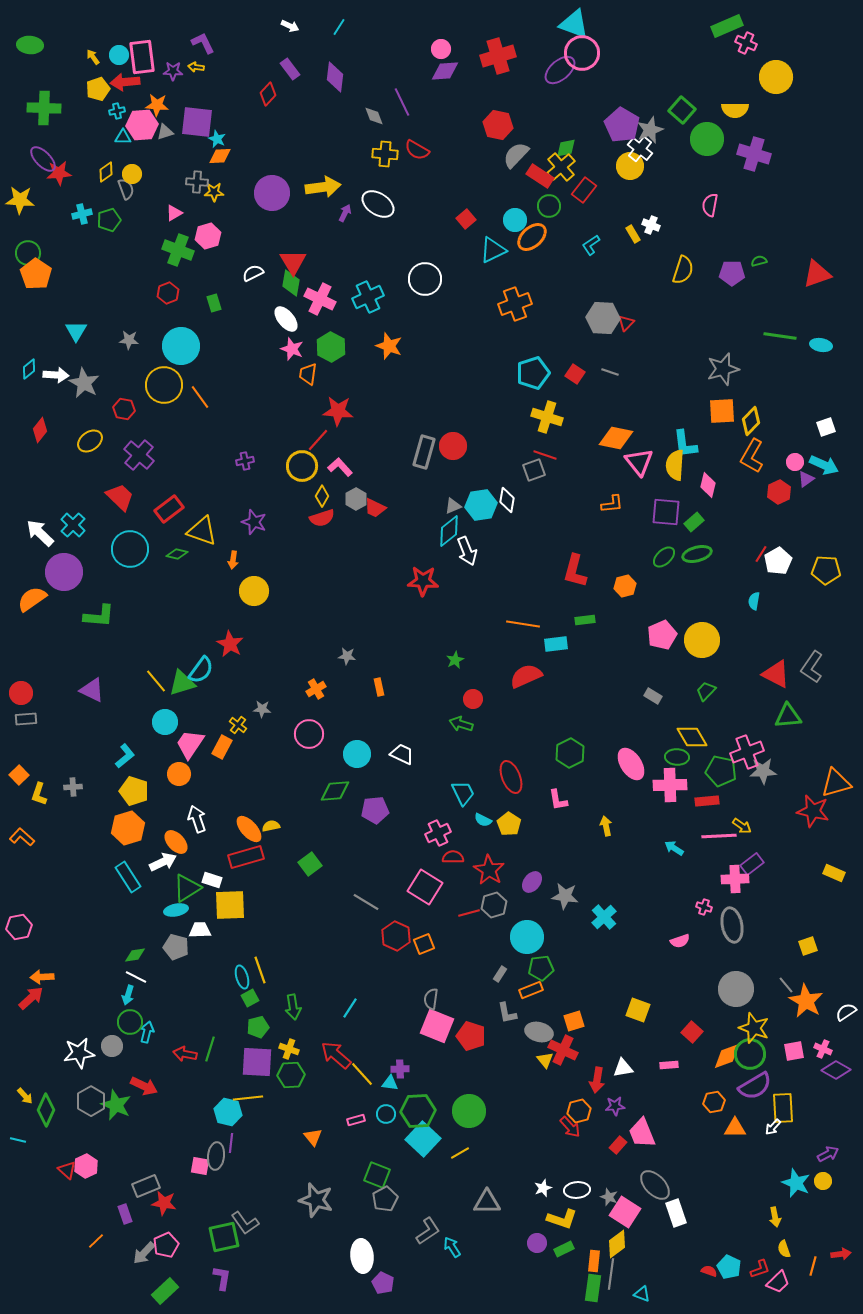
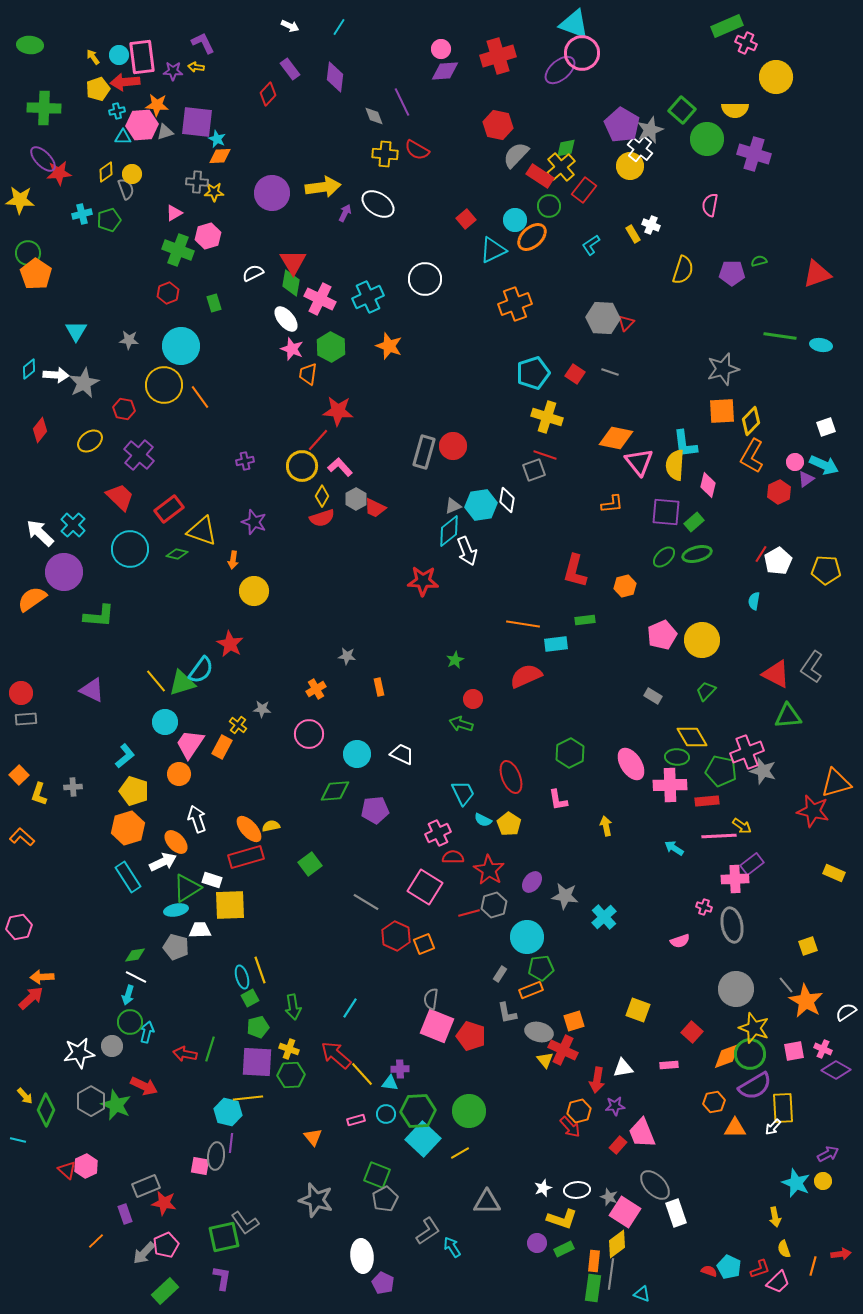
gray star at (84, 383): rotated 16 degrees clockwise
gray star at (763, 771): rotated 20 degrees clockwise
